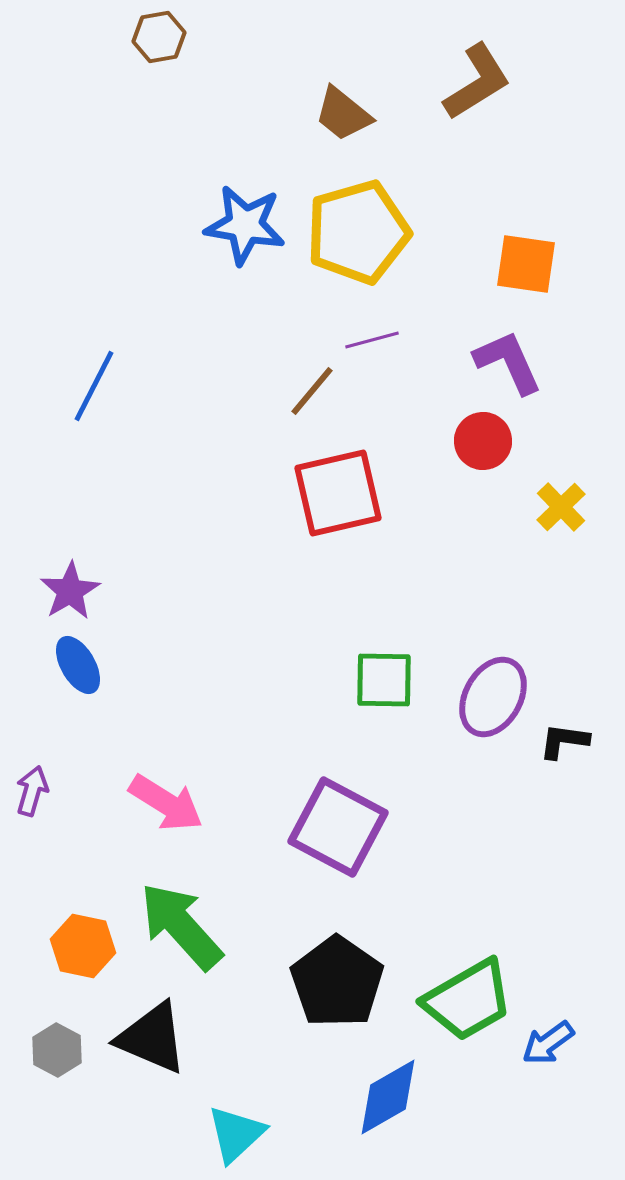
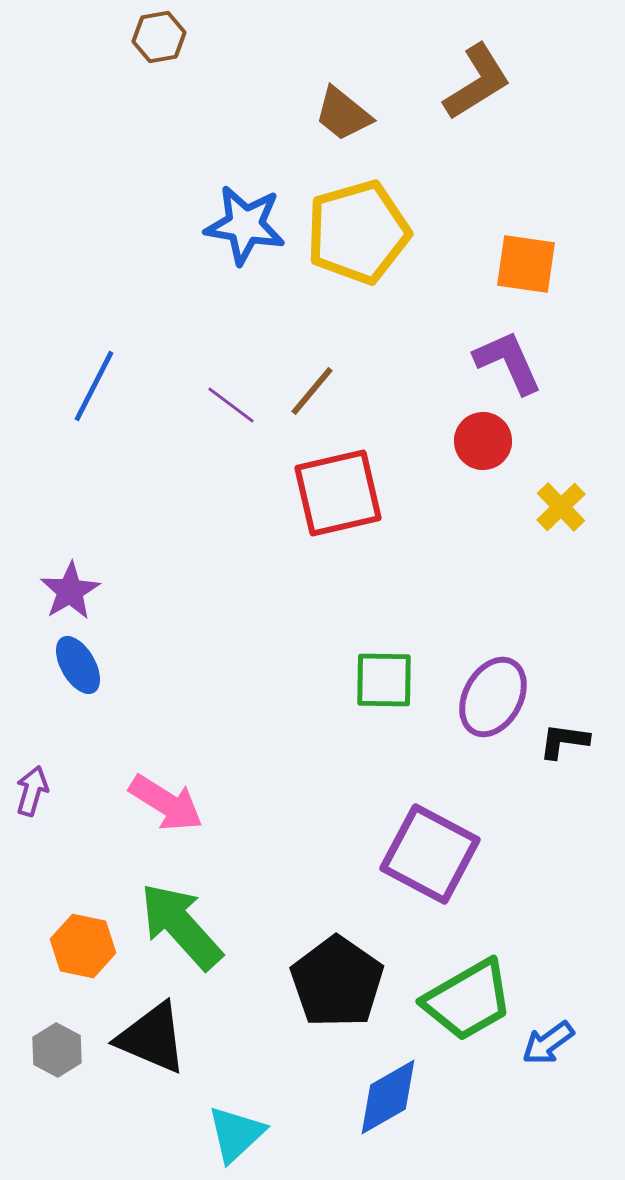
purple line: moved 141 px left, 65 px down; rotated 52 degrees clockwise
purple square: moved 92 px right, 27 px down
